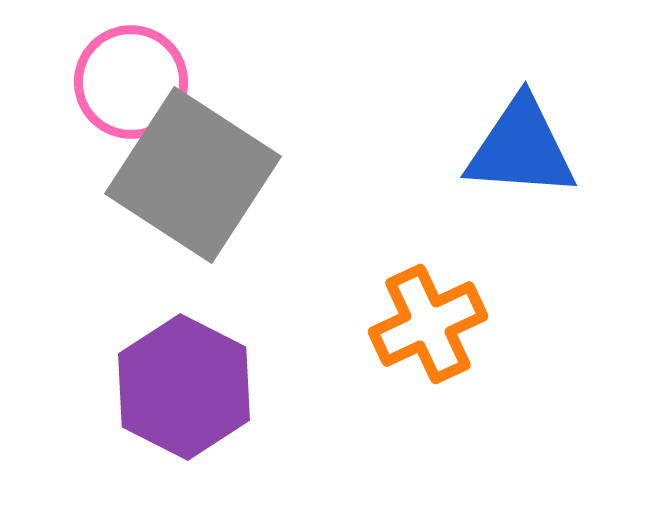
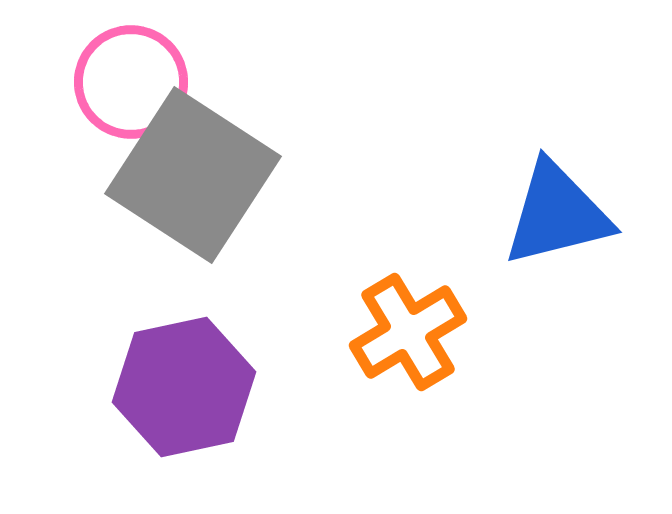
blue triangle: moved 36 px right, 66 px down; rotated 18 degrees counterclockwise
orange cross: moved 20 px left, 8 px down; rotated 6 degrees counterclockwise
purple hexagon: rotated 21 degrees clockwise
